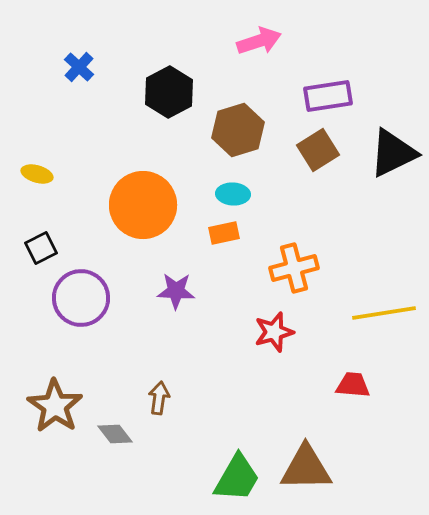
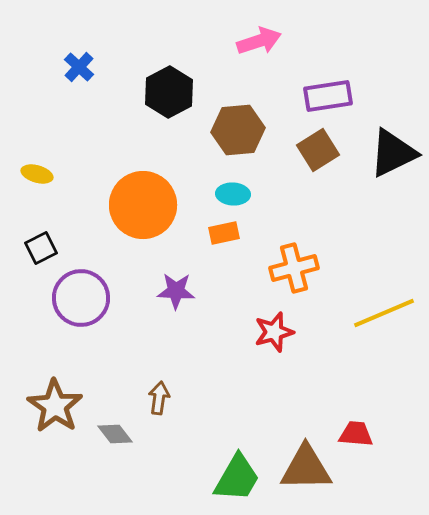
brown hexagon: rotated 12 degrees clockwise
yellow line: rotated 14 degrees counterclockwise
red trapezoid: moved 3 px right, 49 px down
